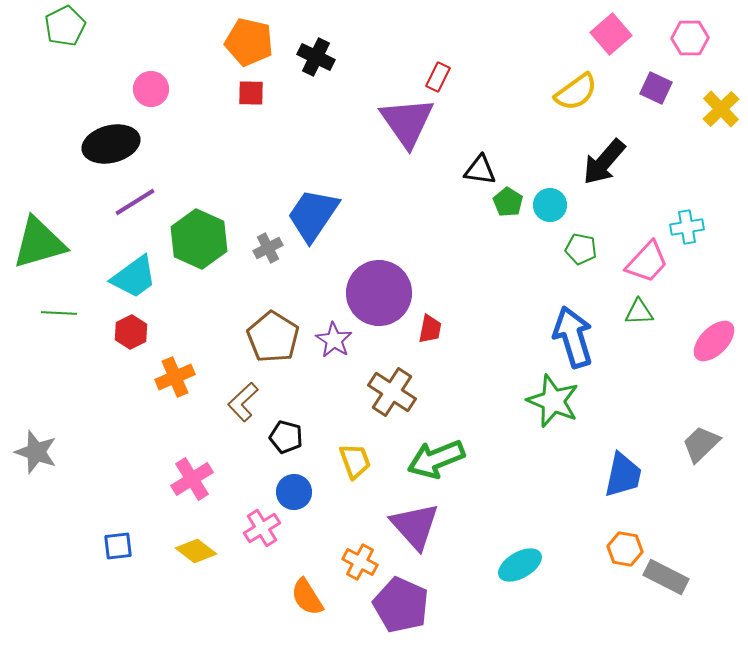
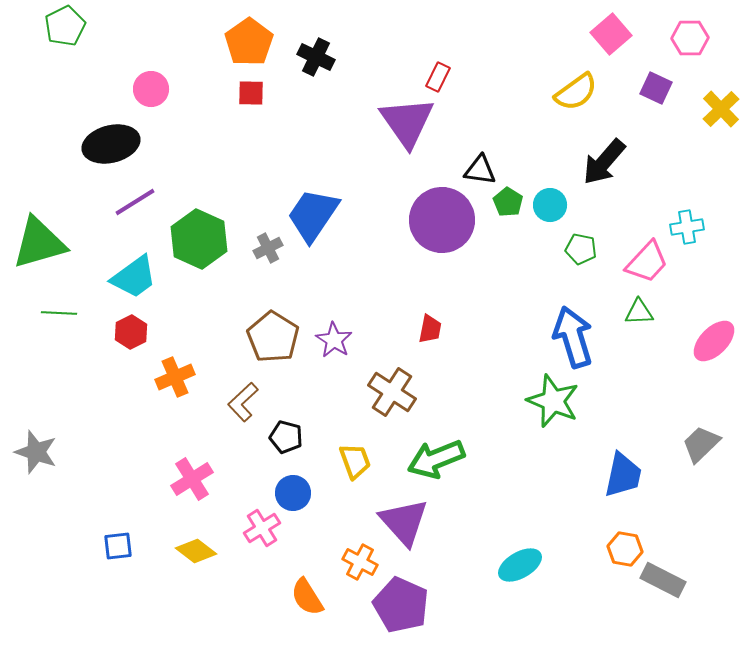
orange pentagon at (249, 42): rotated 24 degrees clockwise
purple circle at (379, 293): moved 63 px right, 73 px up
blue circle at (294, 492): moved 1 px left, 1 px down
purple triangle at (415, 526): moved 11 px left, 4 px up
gray rectangle at (666, 577): moved 3 px left, 3 px down
